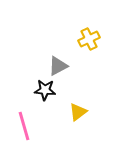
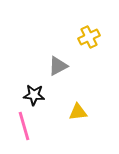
yellow cross: moved 2 px up
black star: moved 11 px left, 5 px down
yellow triangle: rotated 30 degrees clockwise
